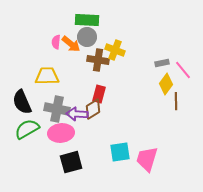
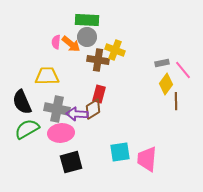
pink trapezoid: rotated 12 degrees counterclockwise
